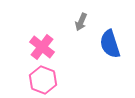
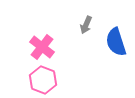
gray arrow: moved 5 px right, 3 px down
blue semicircle: moved 6 px right, 2 px up
